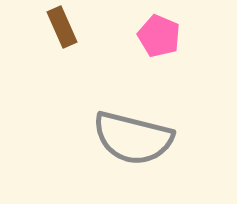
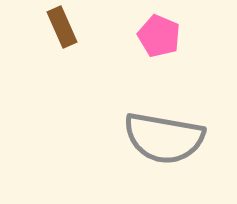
gray semicircle: moved 31 px right; rotated 4 degrees counterclockwise
